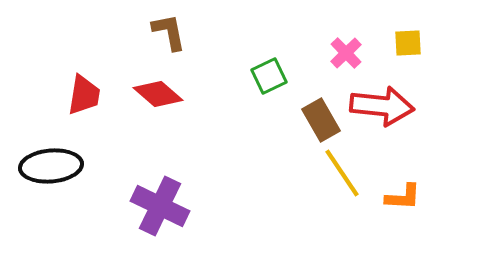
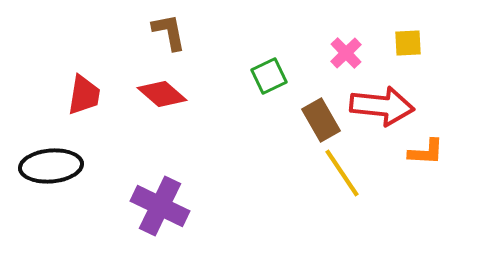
red diamond: moved 4 px right
orange L-shape: moved 23 px right, 45 px up
